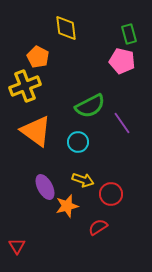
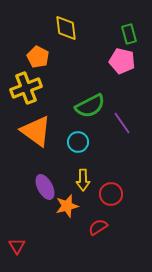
yellow cross: moved 1 px right, 2 px down
yellow arrow: rotated 70 degrees clockwise
